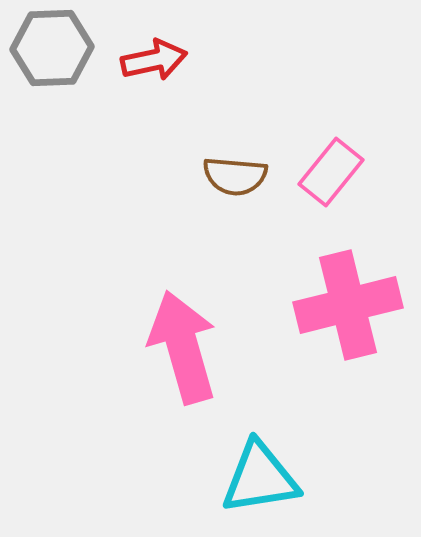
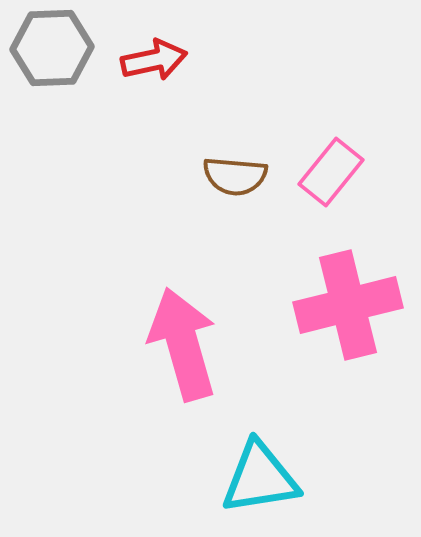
pink arrow: moved 3 px up
